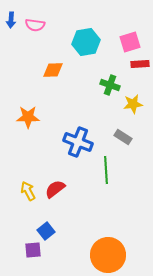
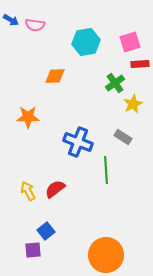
blue arrow: rotated 63 degrees counterclockwise
orange diamond: moved 2 px right, 6 px down
green cross: moved 5 px right, 2 px up; rotated 36 degrees clockwise
yellow star: rotated 18 degrees counterclockwise
orange circle: moved 2 px left
